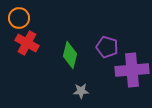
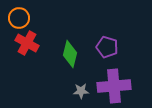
green diamond: moved 1 px up
purple cross: moved 18 px left, 16 px down
